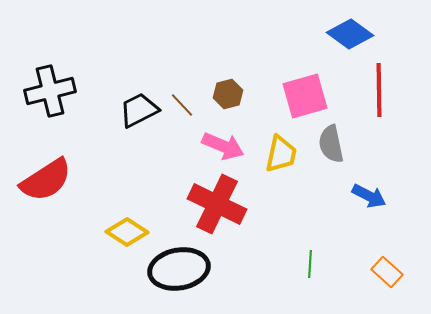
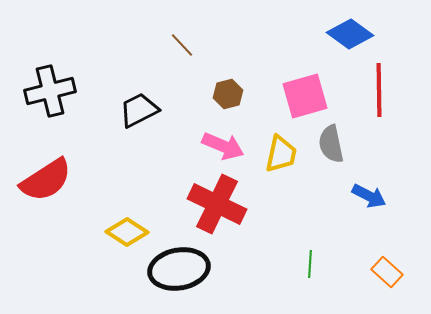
brown line: moved 60 px up
